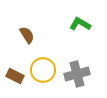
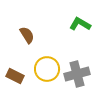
yellow circle: moved 4 px right, 1 px up
